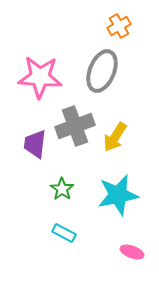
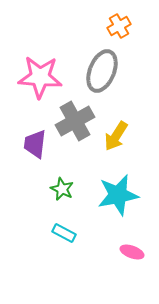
gray cross: moved 5 px up; rotated 9 degrees counterclockwise
yellow arrow: moved 1 px right, 1 px up
green star: rotated 10 degrees counterclockwise
